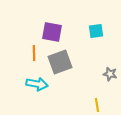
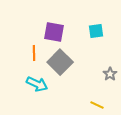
purple square: moved 2 px right
gray square: rotated 25 degrees counterclockwise
gray star: rotated 24 degrees clockwise
cyan arrow: rotated 15 degrees clockwise
yellow line: rotated 56 degrees counterclockwise
